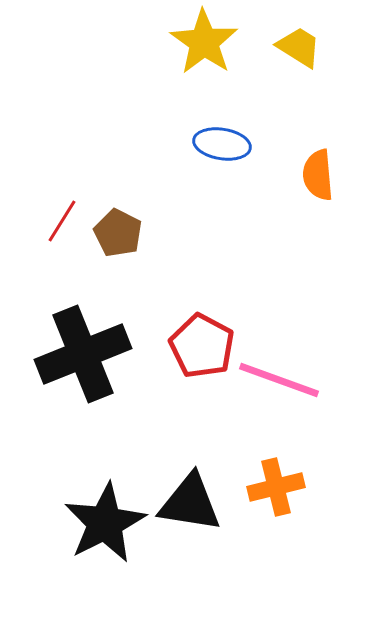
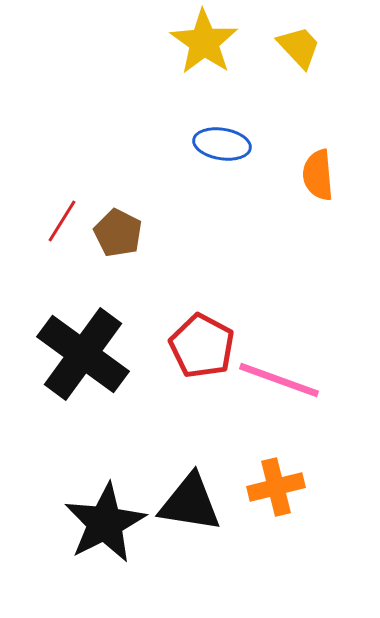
yellow trapezoid: rotated 15 degrees clockwise
black cross: rotated 32 degrees counterclockwise
